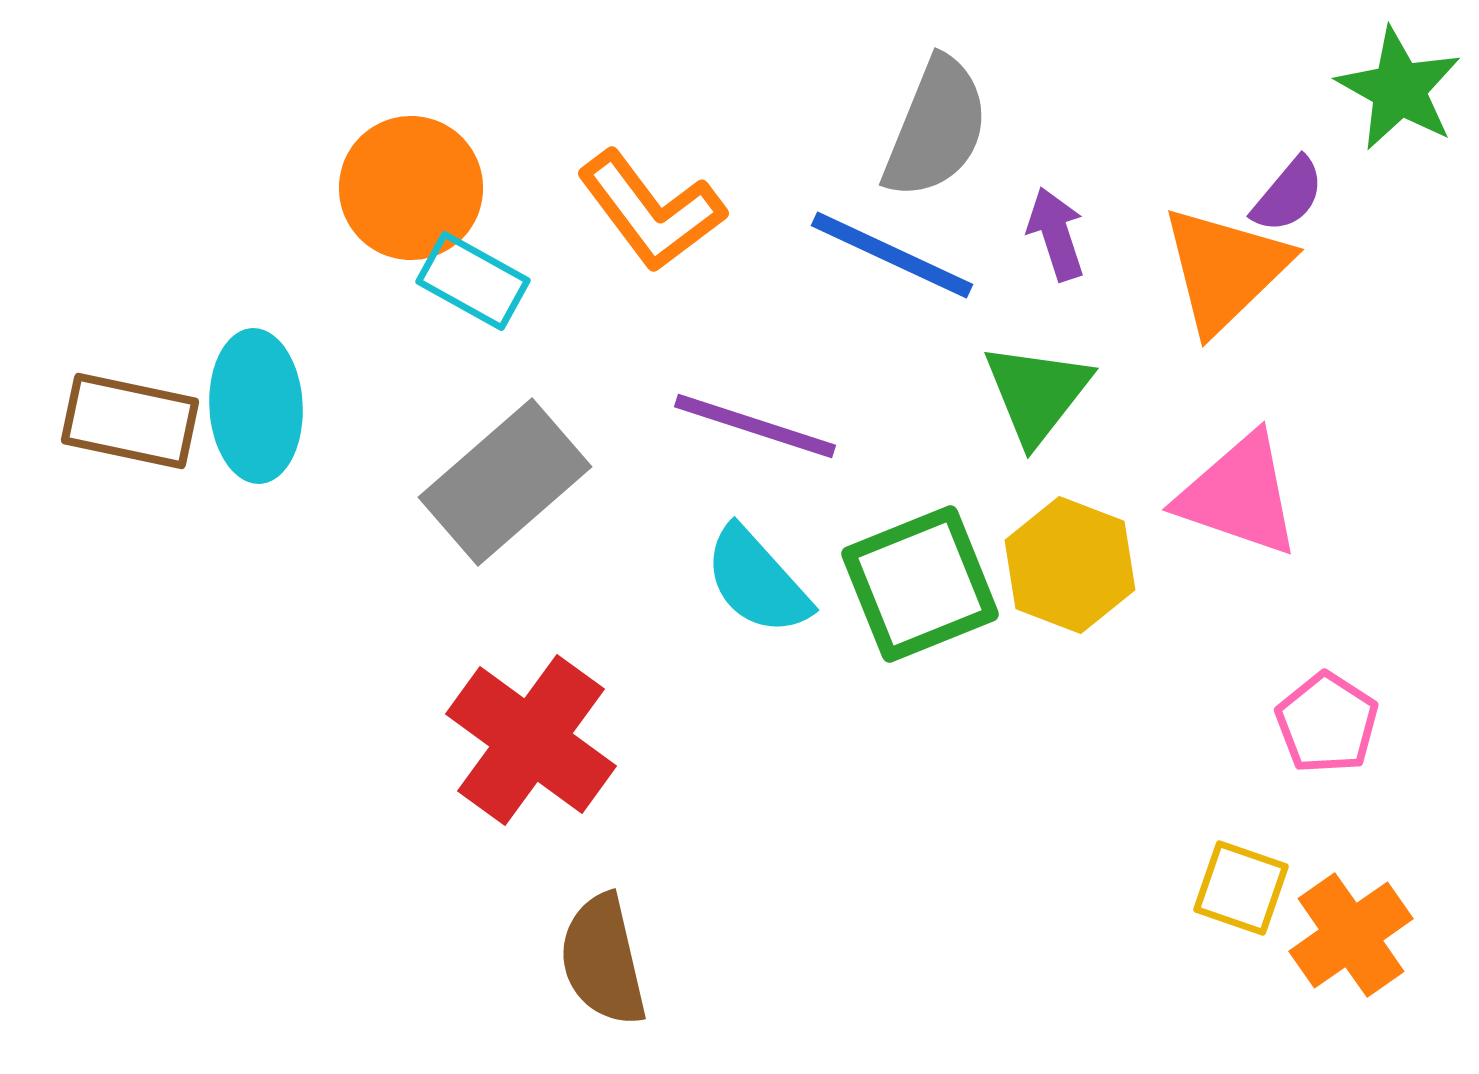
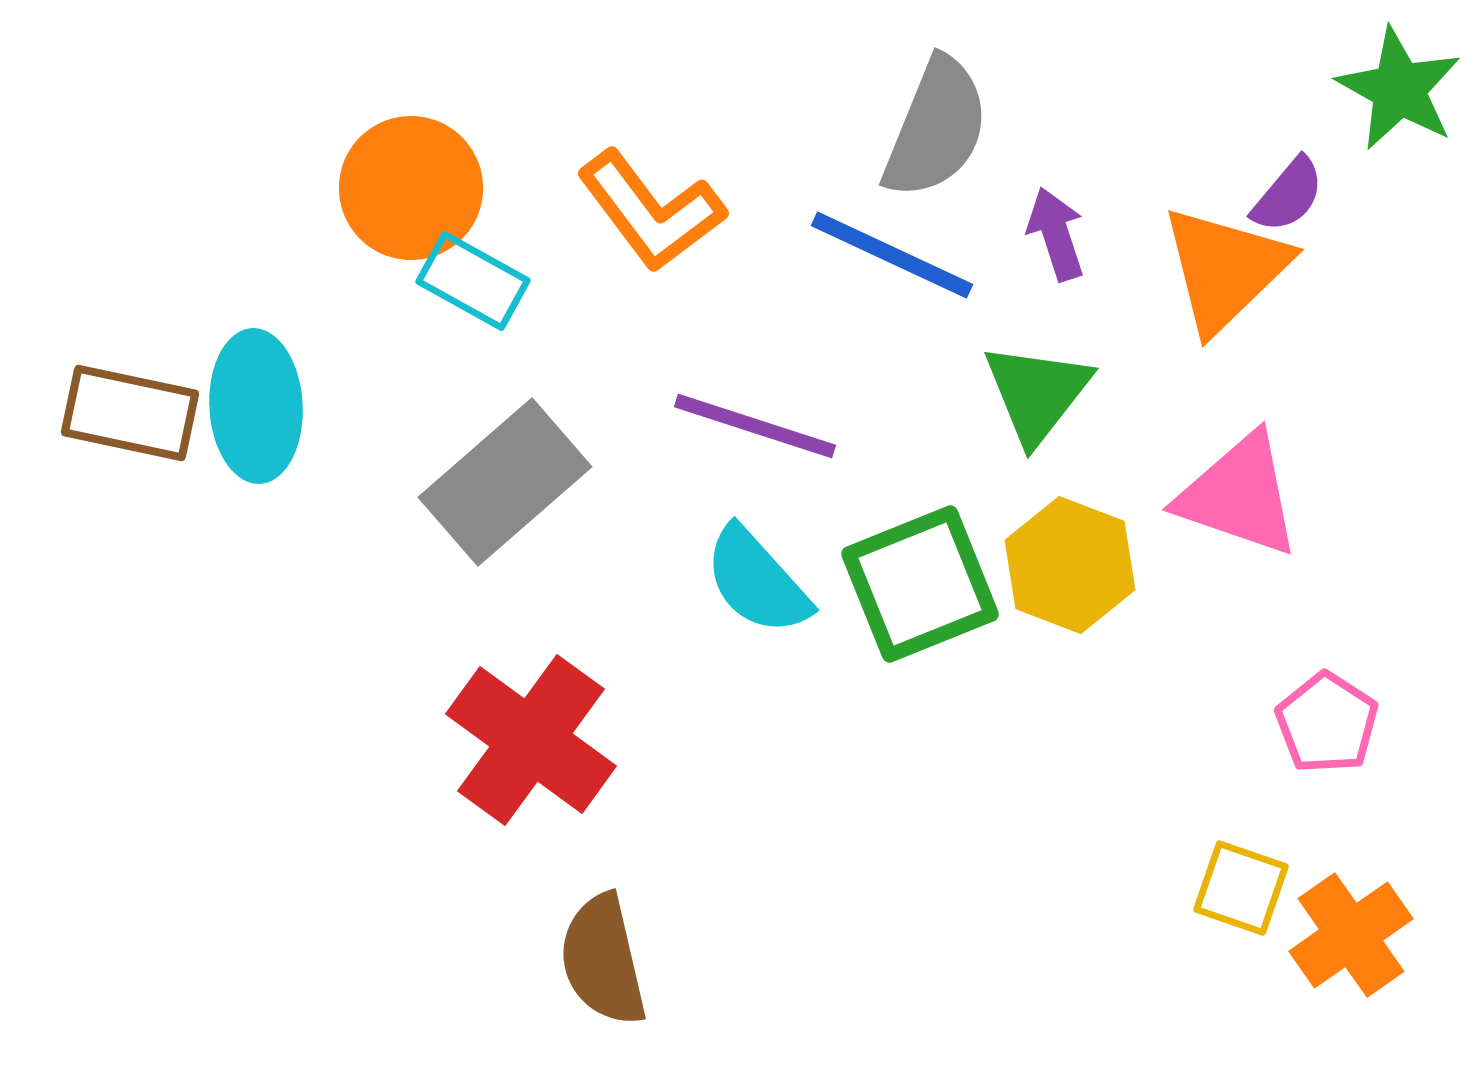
brown rectangle: moved 8 px up
